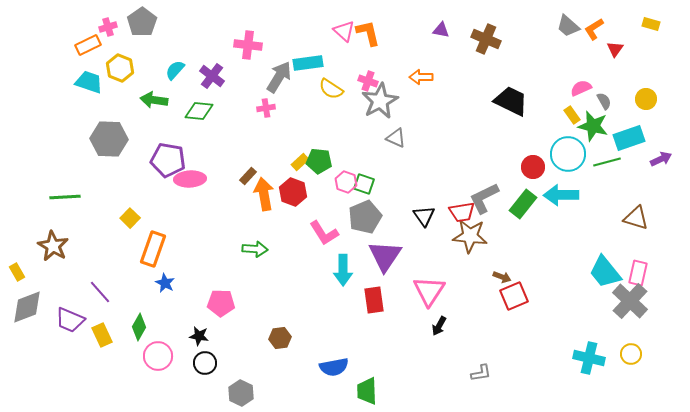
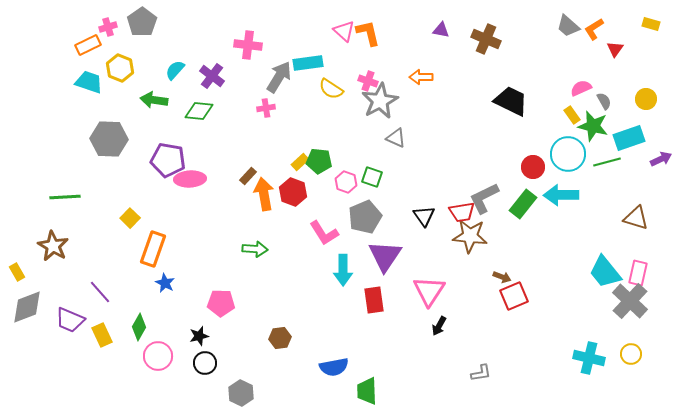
green square at (364, 184): moved 8 px right, 7 px up
black star at (199, 336): rotated 24 degrees counterclockwise
